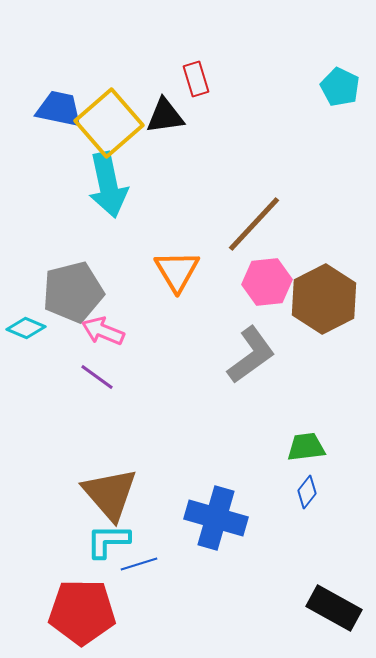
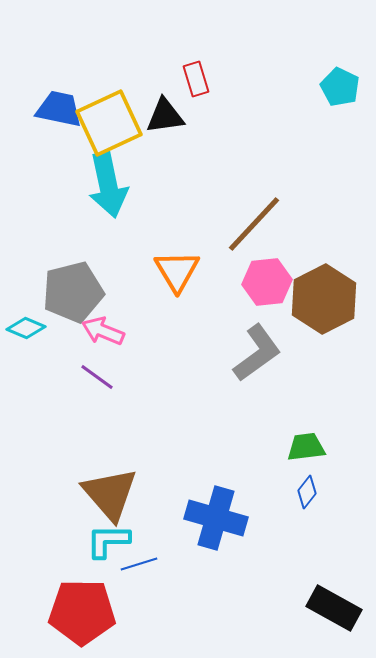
yellow square: rotated 16 degrees clockwise
gray L-shape: moved 6 px right, 2 px up
